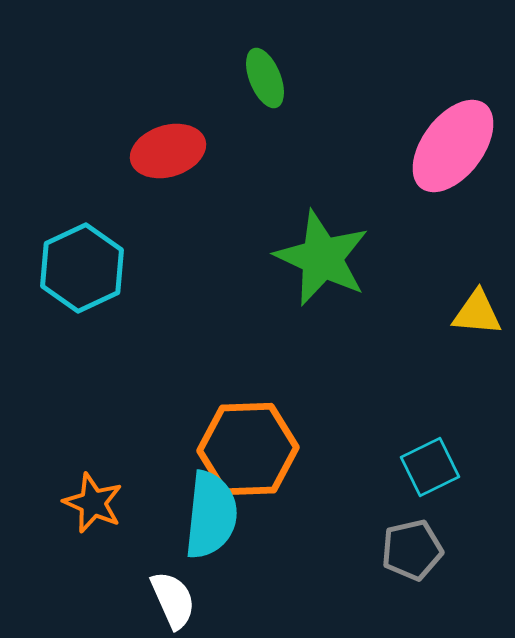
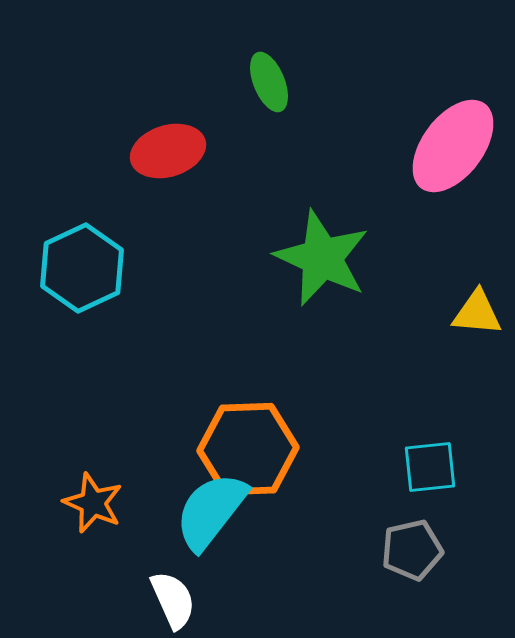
green ellipse: moved 4 px right, 4 px down
cyan square: rotated 20 degrees clockwise
cyan semicircle: moved 4 px up; rotated 148 degrees counterclockwise
